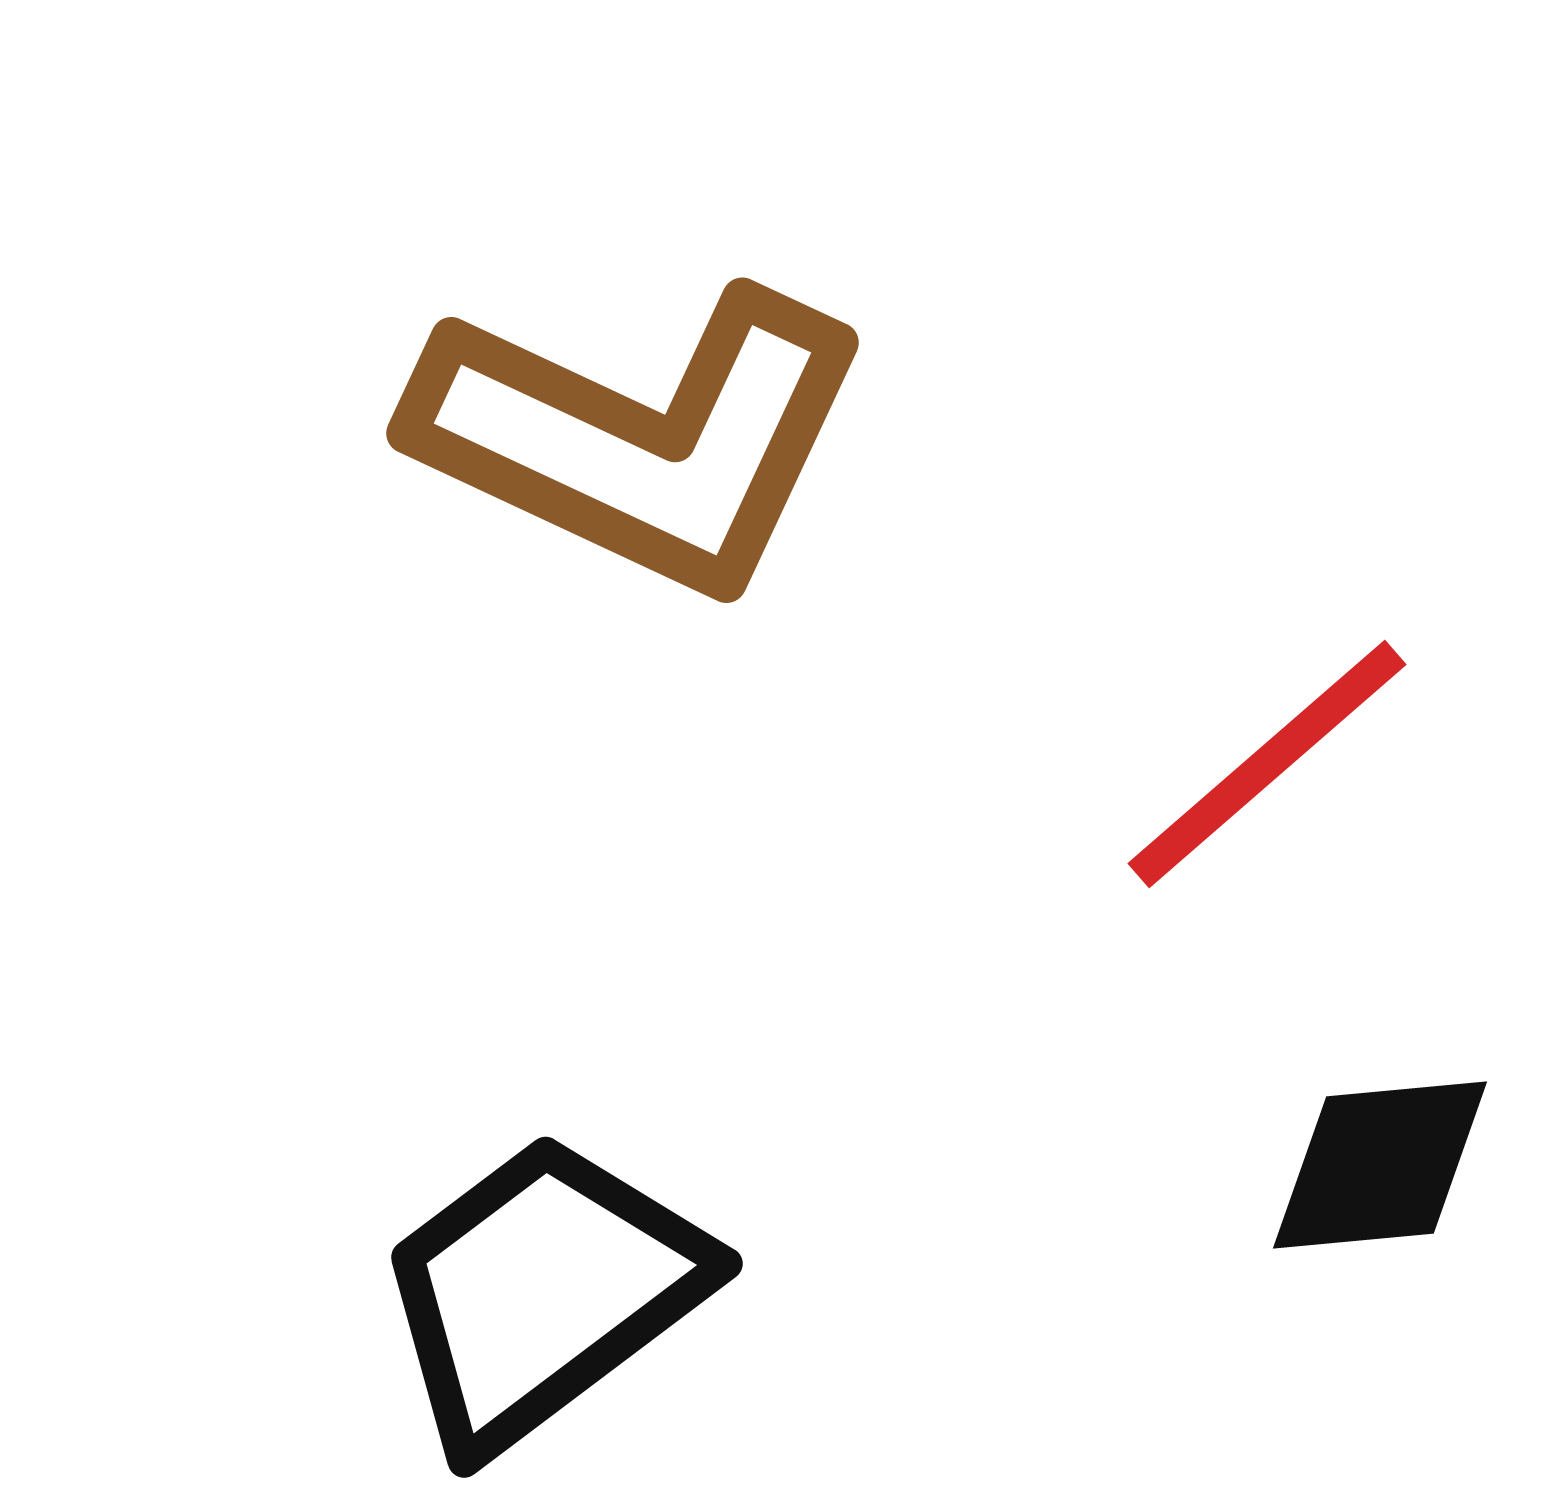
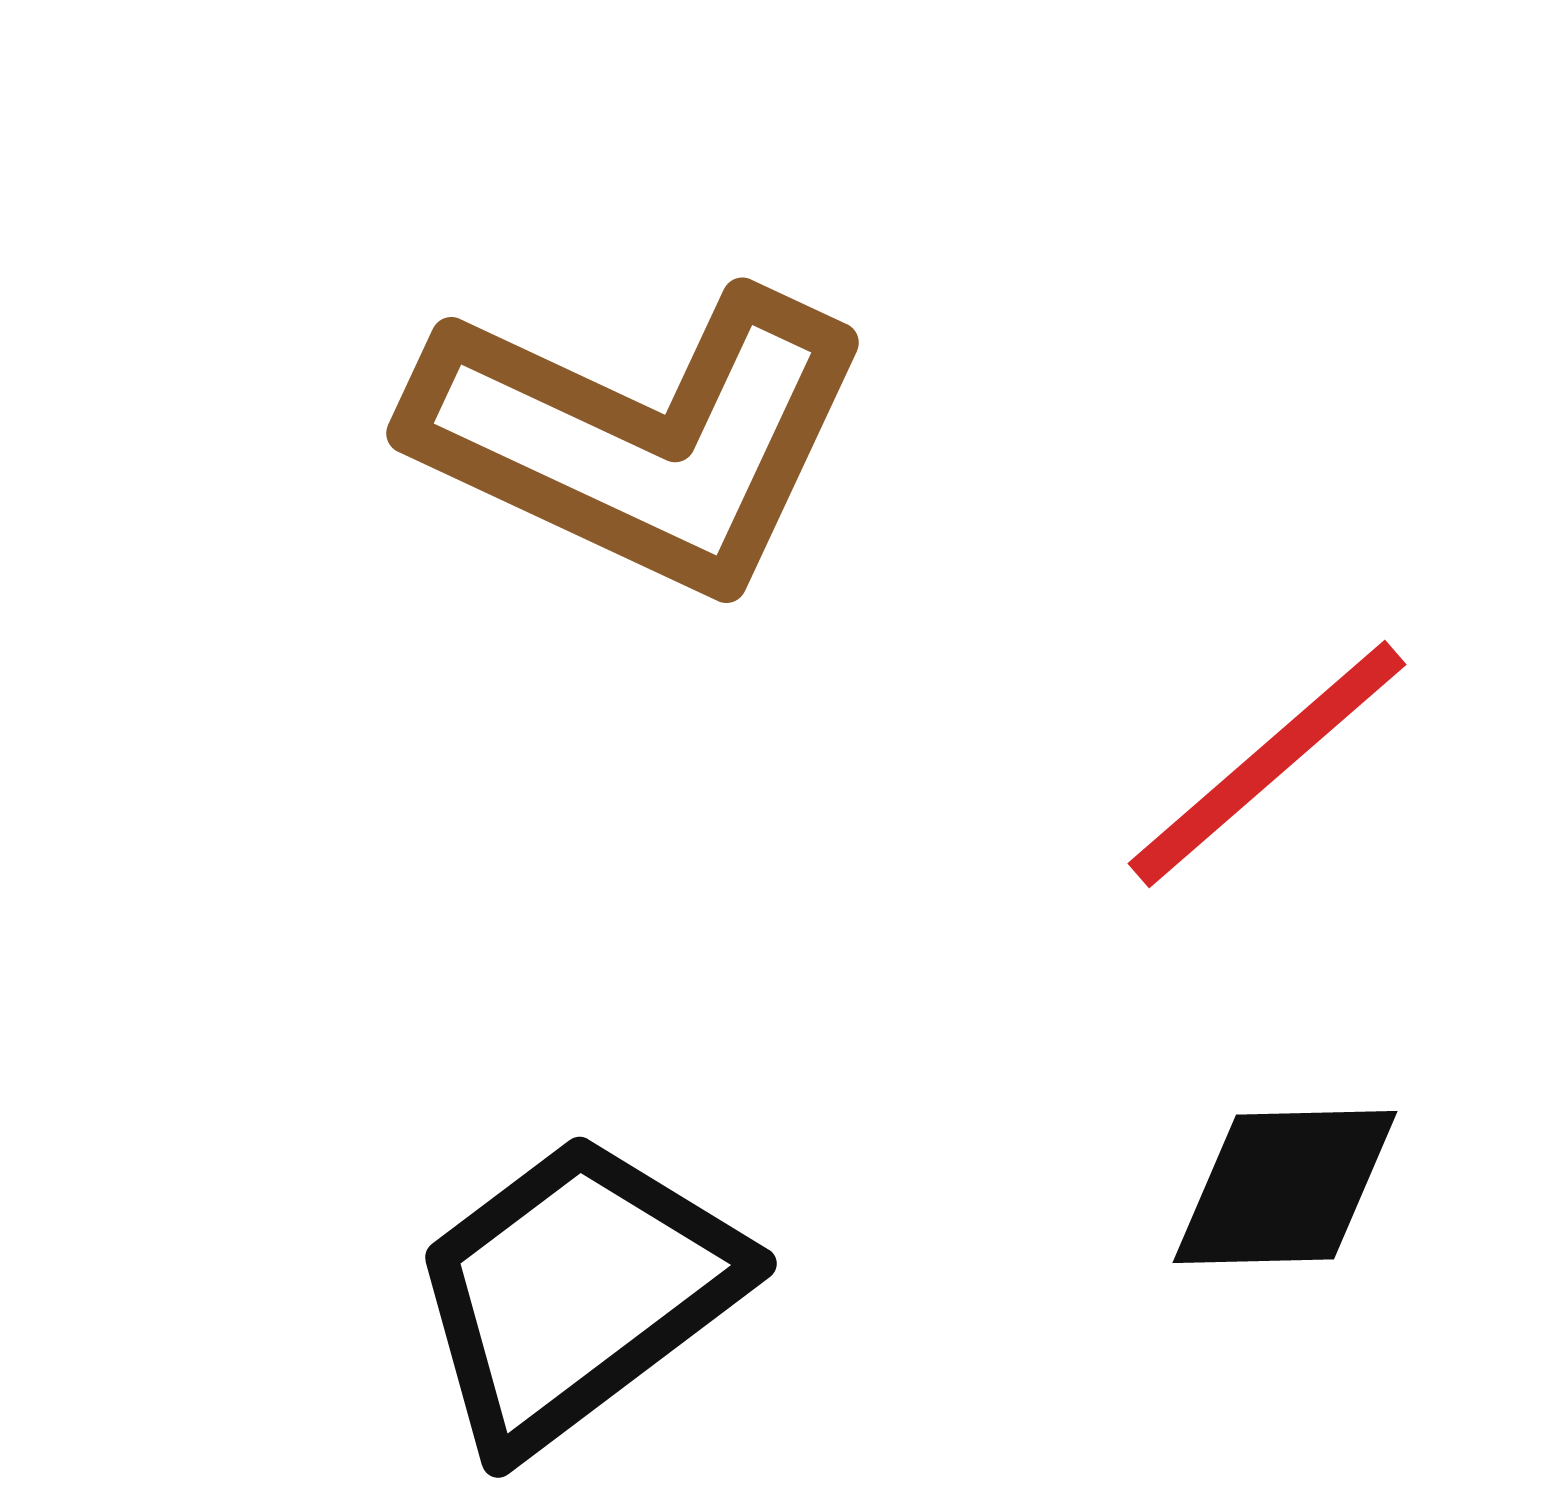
black diamond: moved 95 px left, 22 px down; rotated 4 degrees clockwise
black trapezoid: moved 34 px right
